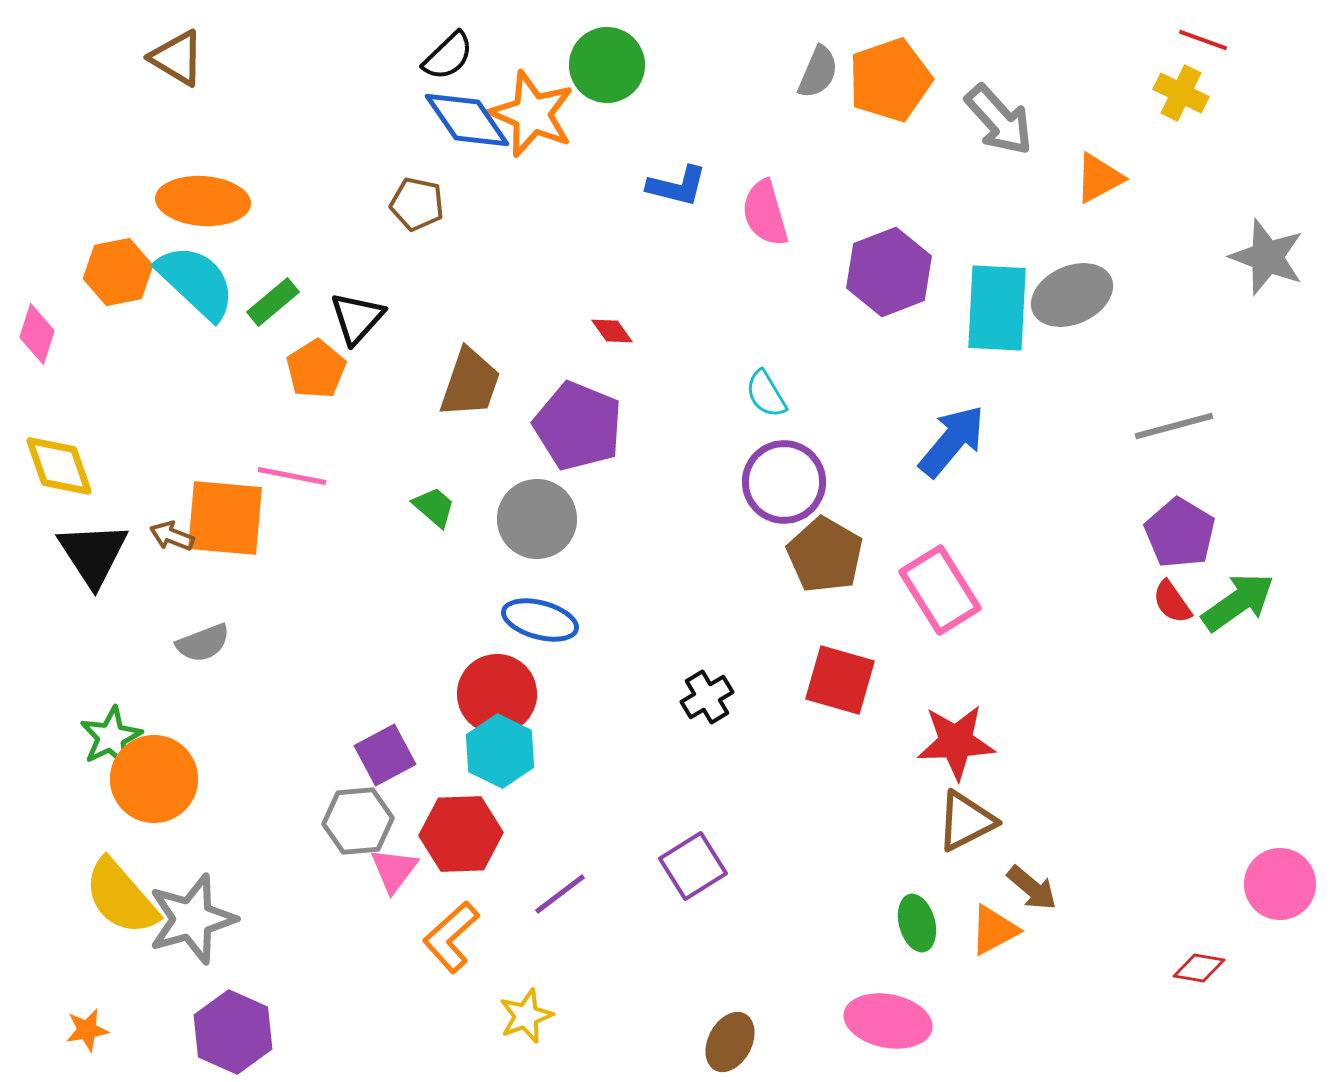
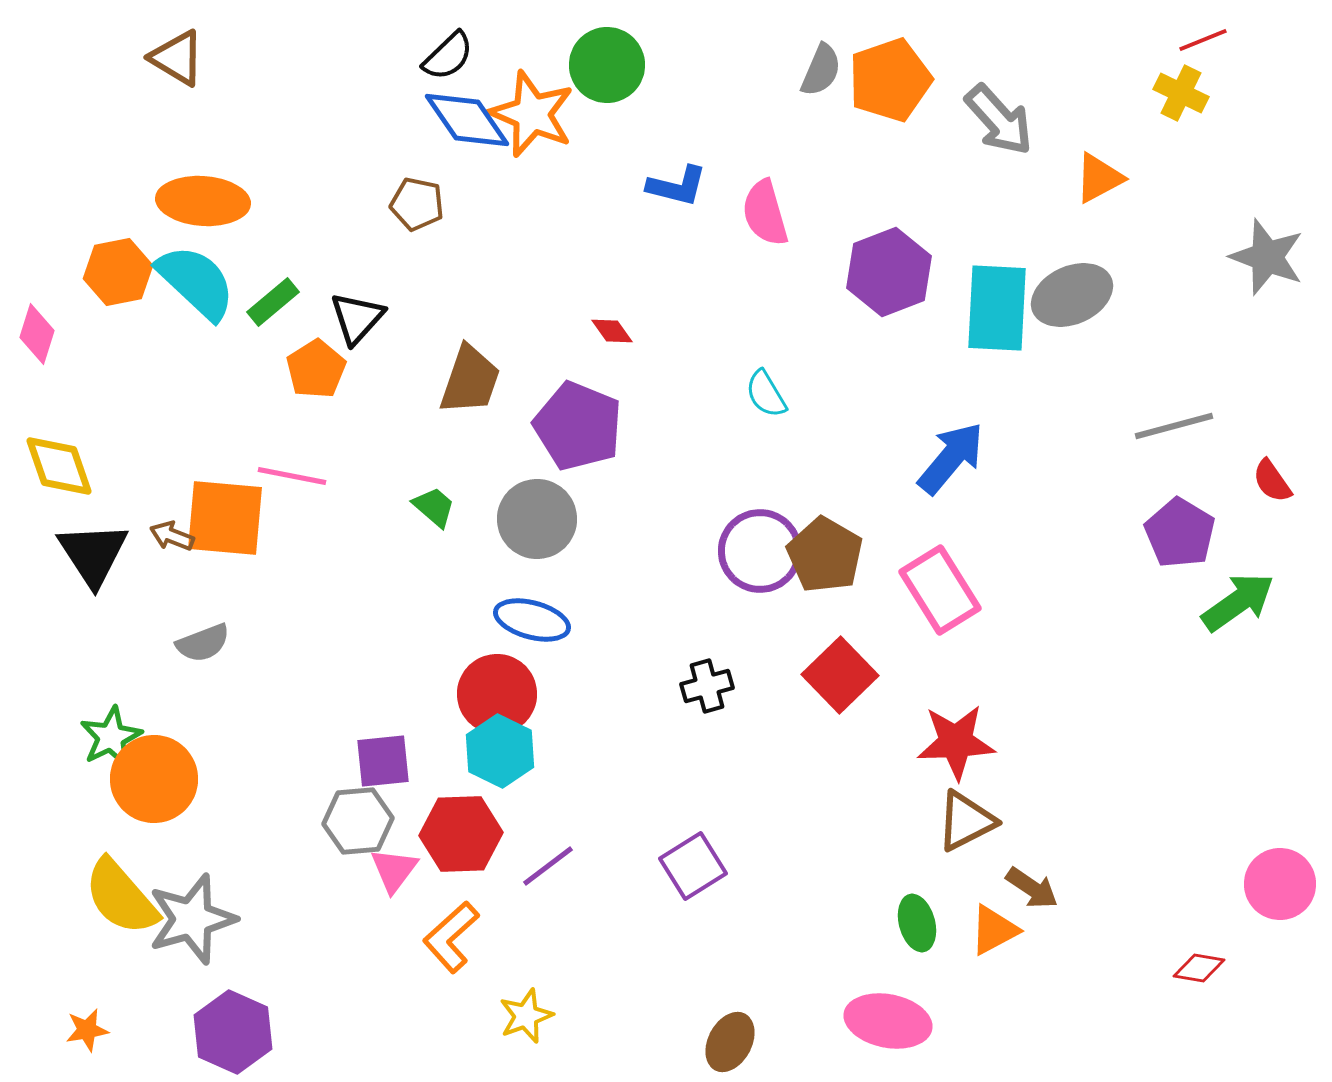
red line at (1203, 40): rotated 42 degrees counterclockwise
gray semicircle at (818, 72): moved 3 px right, 2 px up
brown trapezoid at (470, 383): moved 3 px up
blue arrow at (952, 441): moved 1 px left, 17 px down
purple circle at (784, 482): moved 24 px left, 69 px down
red semicircle at (1172, 602): moved 100 px right, 121 px up
blue ellipse at (540, 620): moved 8 px left
red square at (840, 680): moved 5 px up; rotated 30 degrees clockwise
black cross at (707, 697): moved 11 px up; rotated 15 degrees clockwise
purple square at (385, 755): moved 2 px left, 6 px down; rotated 22 degrees clockwise
brown arrow at (1032, 888): rotated 6 degrees counterclockwise
purple line at (560, 894): moved 12 px left, 28 px up
